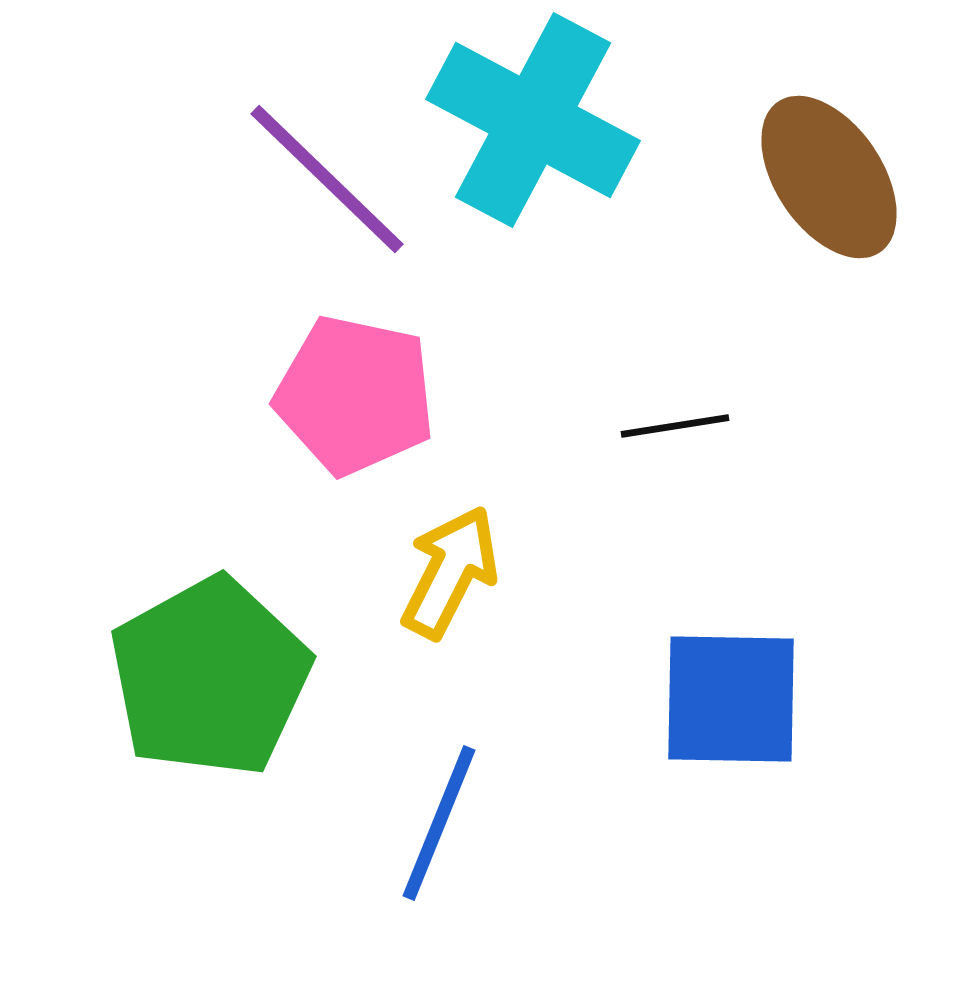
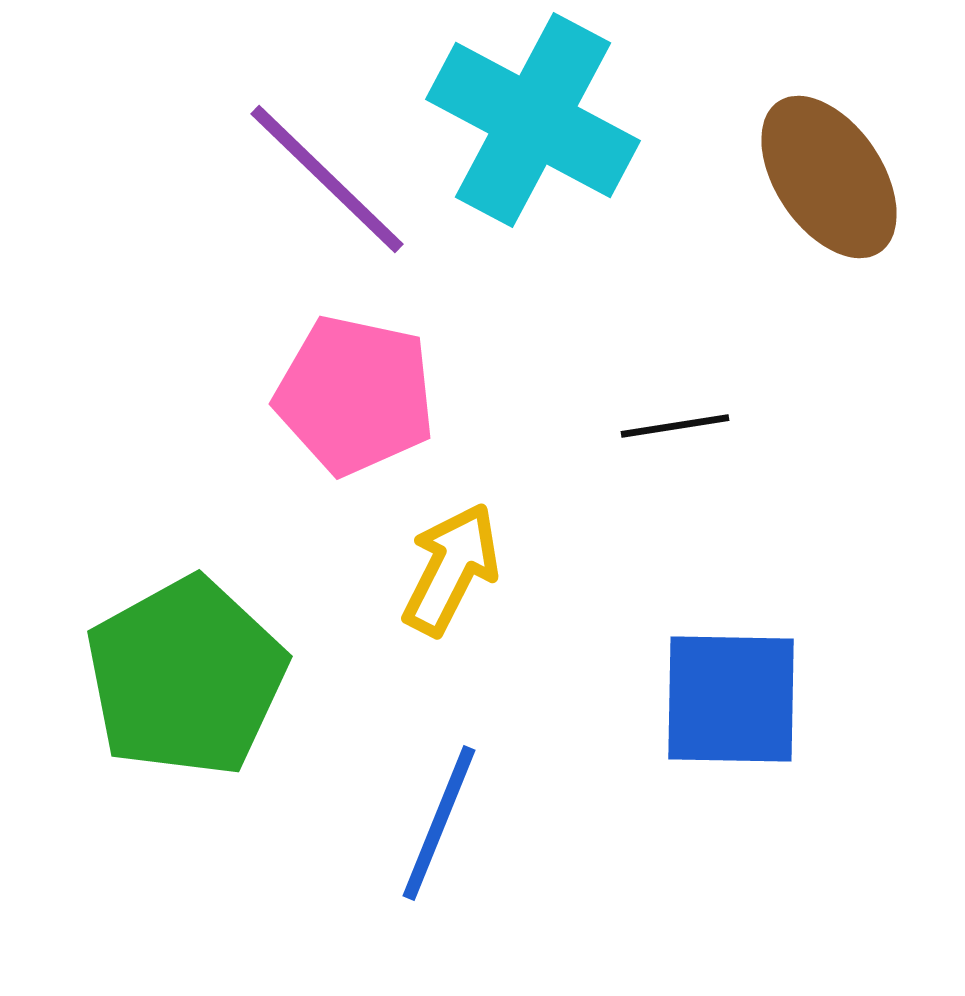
yellow arrow: moved 1 px right, 3 px up
green pentagon: moved 24 px left
